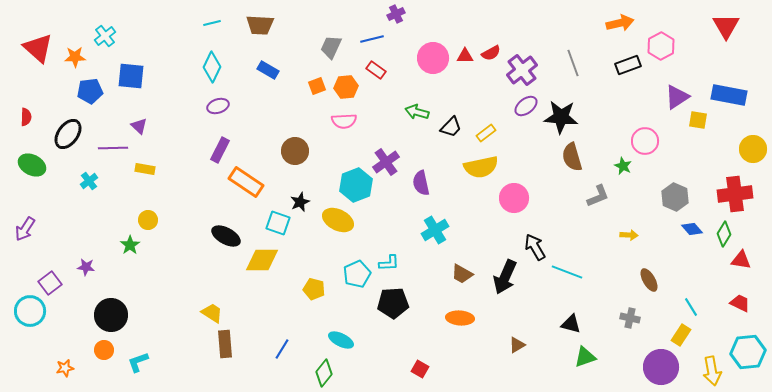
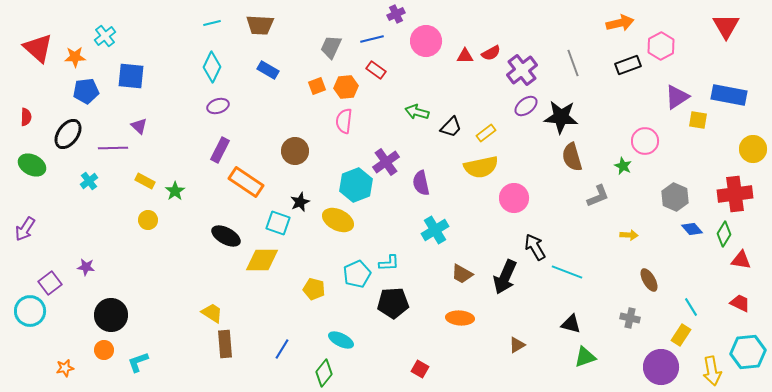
pink circle at (433, 58): moved 7 px left, 17 px up
blue pentagon at (90, 91): moved 4 px left
pink semicircle at (344, 121): rotated 100 degrees clockwise
yellow rectangle at (145, 169): moved 12 px down; rotated 18 degrees clockwise
green star at (130, 245): moved 45 px right, 54 px up
